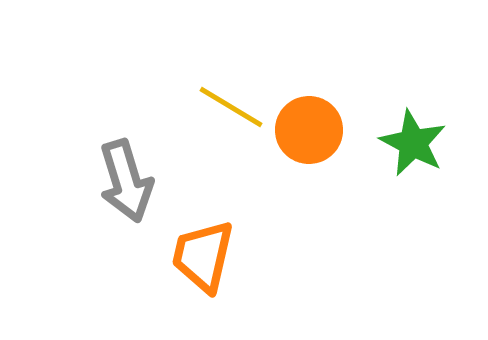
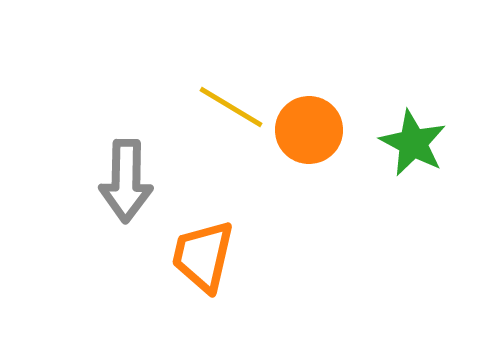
gray arrow: rotated 18 degrees clockwise
